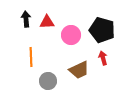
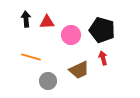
orange line: rotated 72 degrees counterclockwise
